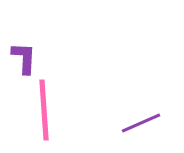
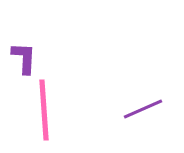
purple line: moved 2 px right, 14 px up
